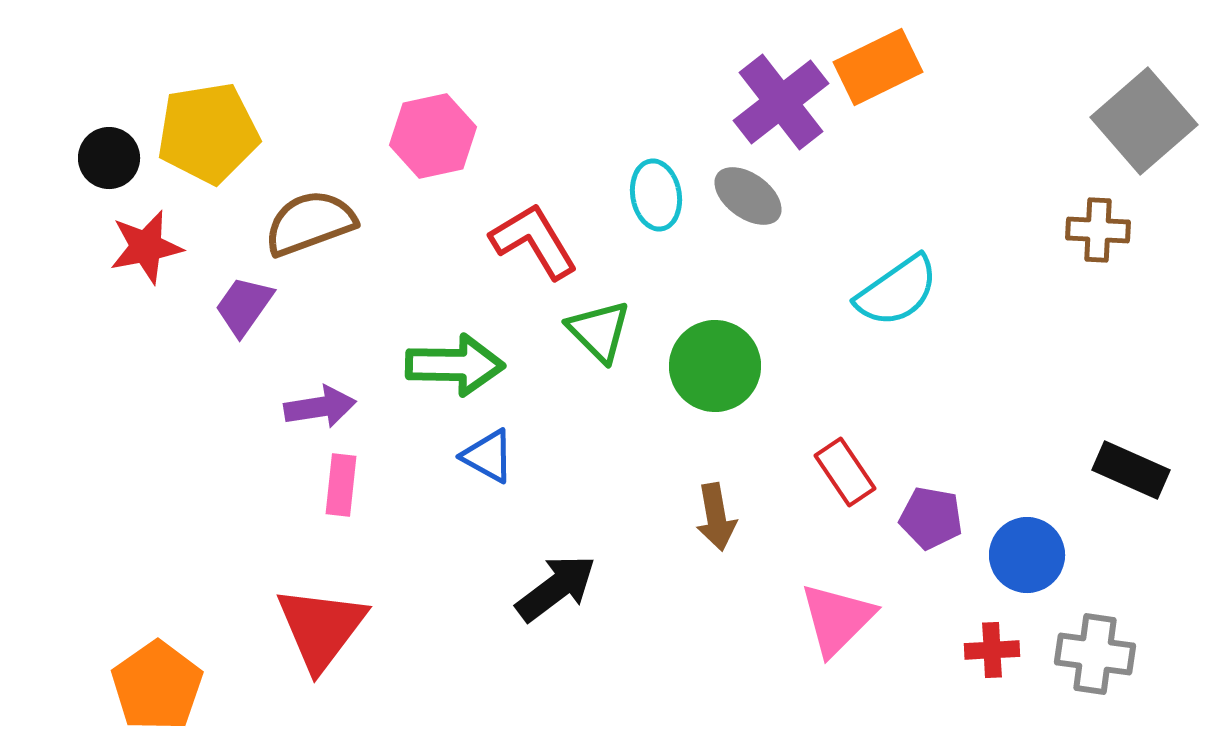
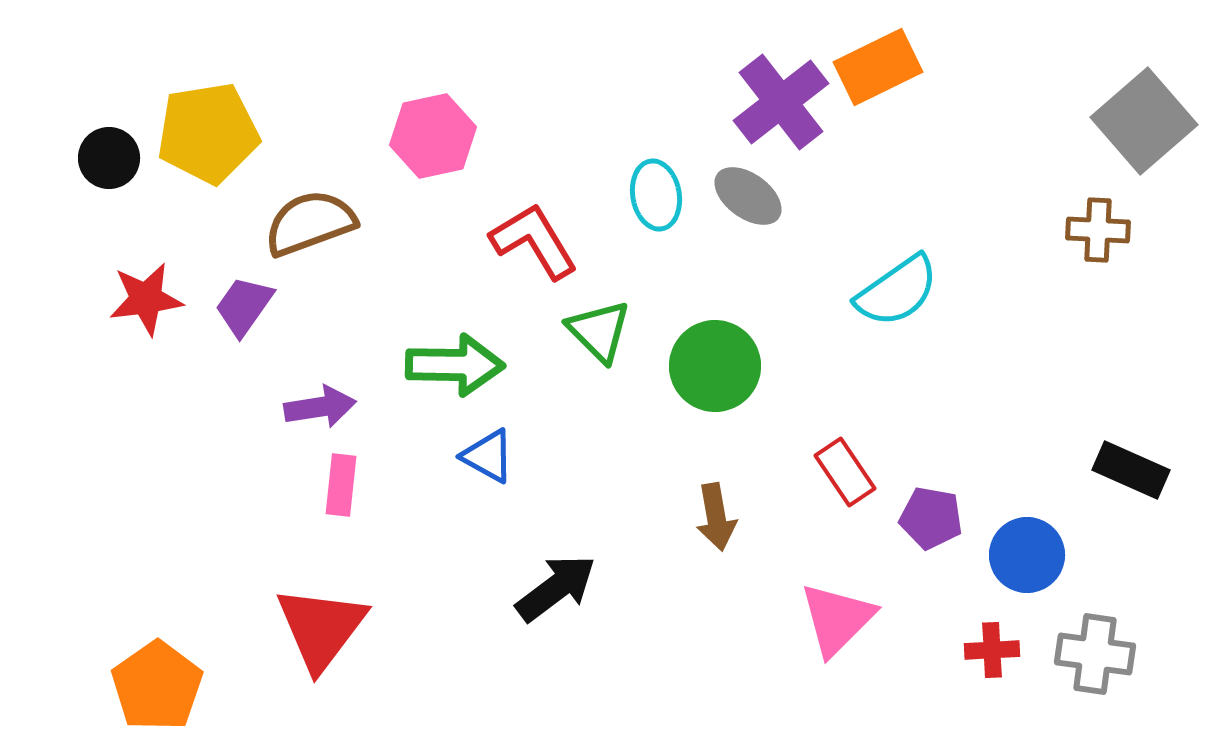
red star: moved 52 px down; rotated 4 degrees clockwise
